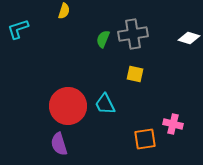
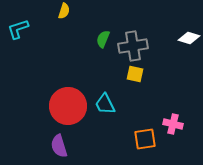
gray cross: moved 12 px down
purple semicircle: moved 2 px down
